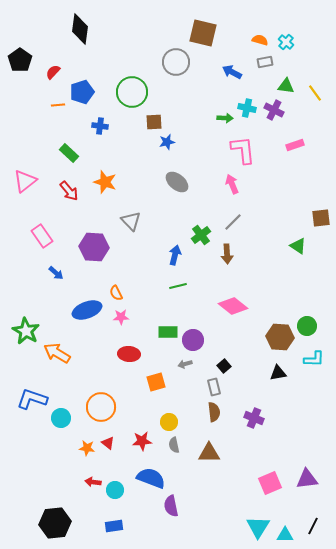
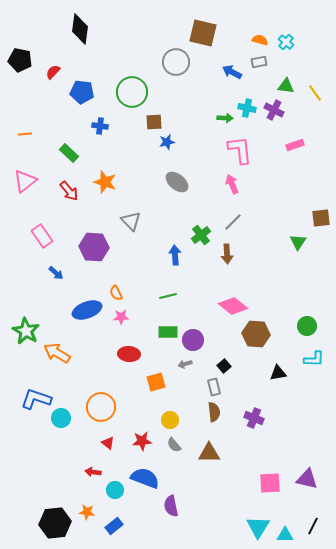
black pentagon at (20, 60): rotated 25 degrees counterclockwise
gray rectangle at (265, 62): moved 6 px left
blue pentagon at (82, 92): rotated 25 degrees clockwise
orange line at (58, 105): moved 33 px left, 29 px down
pink L-shape at (243, 150): moved 3 px left
green triangle at (298, 246): moved 4 px up; rotated 30 degrees clockwise
blue arrow at (175, 255): rotated 18 degrees counterclockwise
green line at (178, 286): moved 10 px left, 10 px down
brown hexagon at (280, 337): moved 24 px left, 3 px up
blue L-shape at (32, 399): moved 4 px right
yellow circle at (169, 422): moved 1 px right, 2 px up
gray semicircle at (174, 445): rotated 28 degrees counterclockwise
orange star at (87, 448): moved 64 px down
blue semicircle at (151, 478): moved 6 px left
purple triangle at (307, 479): rotated 20 degrees clockwise
red arrow at (93, 482): moved 10 px up
pink square at (270, 483): rotated 20 degrees clockwise
blue rectangle at (114, 526): rotated 30 degrees counterclockwise
